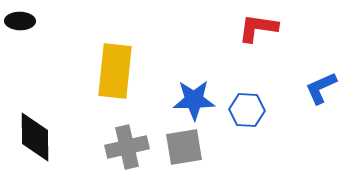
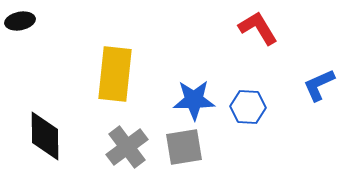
black ellipse: rotated 12 degrees counterclockwise
red L-shape: rotated 51 degrees clockwise
yellow rectangle: moved 3 px down
blue L-shape: moved 2 px left, 3 px up
blue hexagon: moved 1 px right, 3 px up
black diamond: moved 10 px right, 1 px up
gray cross: rotated 24 degrees counterclockwise
